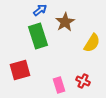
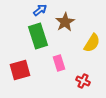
pink rectangle: moved 22 px up
